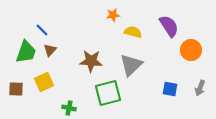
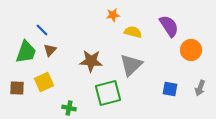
brown square: moved 1 px right, 1 px up
